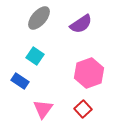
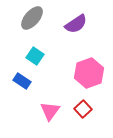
gray ellipse: moved 7 px left
purple semicircle: moved 5 px left
blue rectangle: moved 2 px right
pink triangle: moved 7 px right, 2 px down
